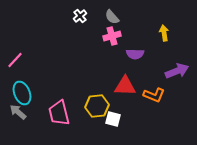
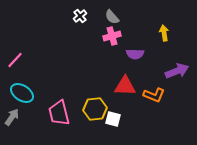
cyan ellipse: rotated 35 degrees counterclockwise
yellow hexagon: moved 2 px left, 3 px down
gray arrow: moved 6 px left, 5 px down; rotated 84 degrees clockwise
